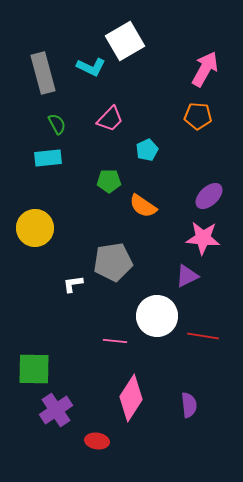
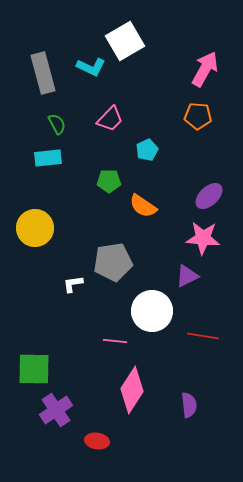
white circle: moved 5 px left, 5 px up
pink diamond: moved 1 px right, 8 px up
